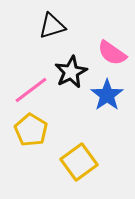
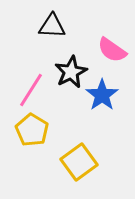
black triangle: rotated 20 degrees clockwise
pink semicircle: moved 3 px up
pink line: rotated 21 degrees counterclockwise
blue star: moved 5 px left
yellow pentagon: moved 1 px right
